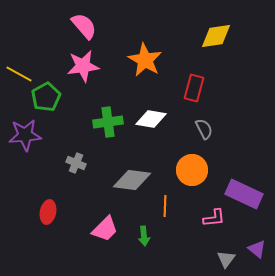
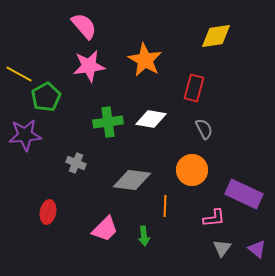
pink star: moved 6 px right
gray triangle: moved 4 px left, 11 px up
